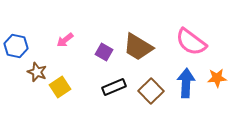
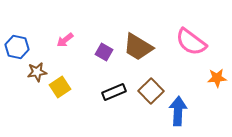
blue hexagon: moved 1 px right, 1 px down
brown star: rotated 30 degrees counterclockwise
blue arrow: moved 8 px left, 28 px down
black rectangle: moved 5 px down
